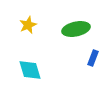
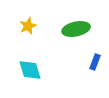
yellow star: moved 1 px down
blue rectangle: moved 2 px right, 4 px down
